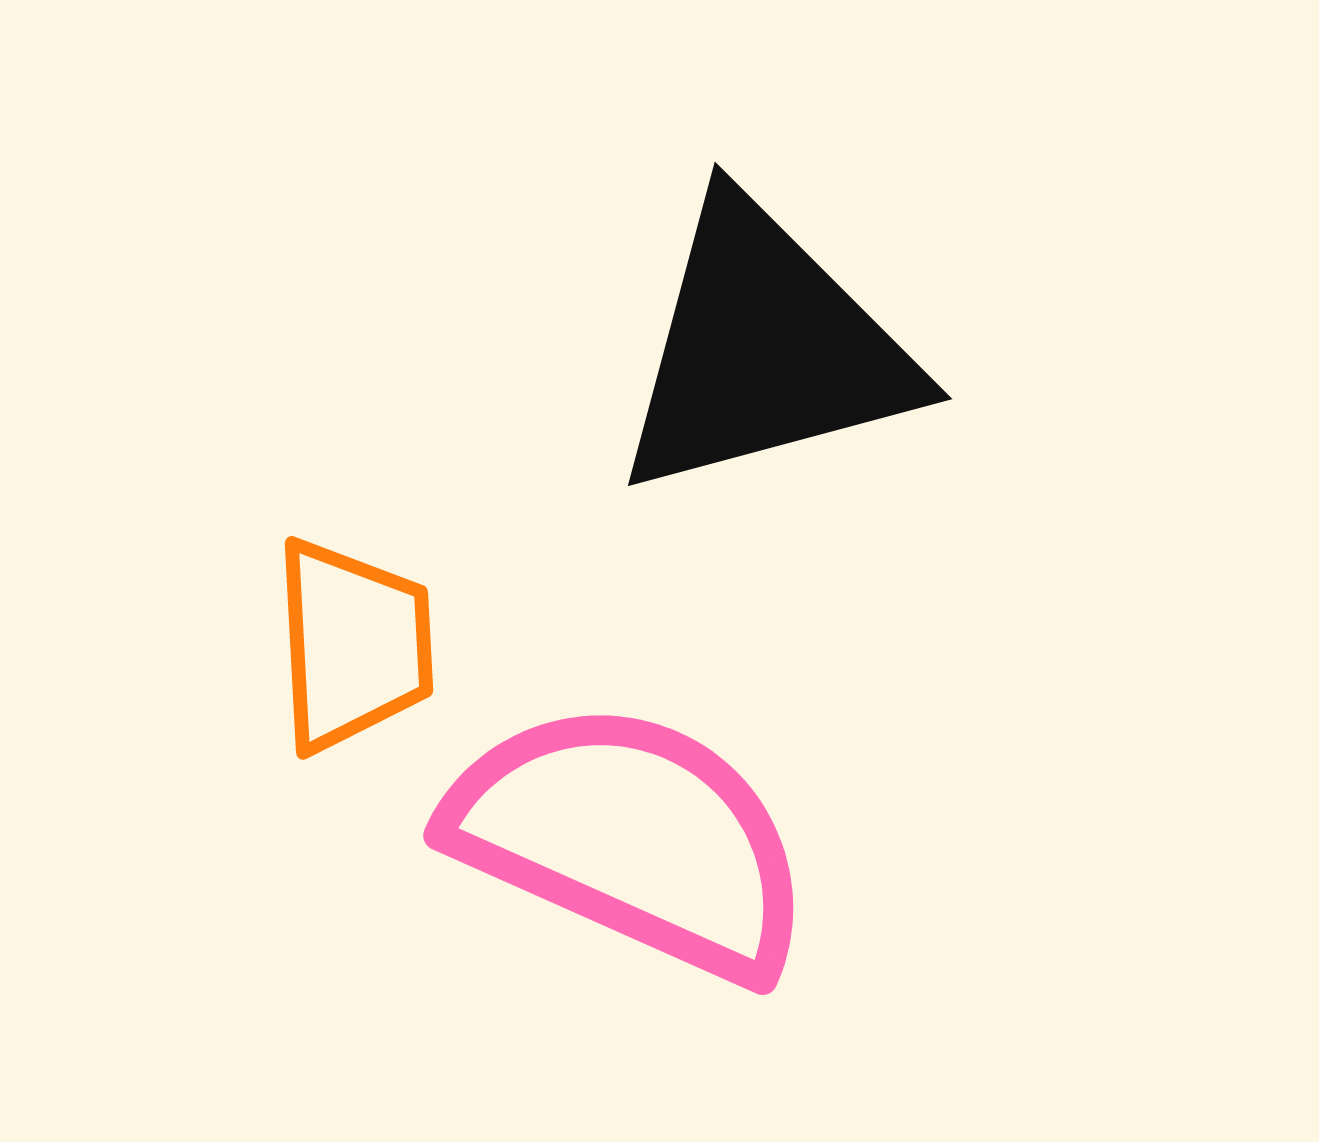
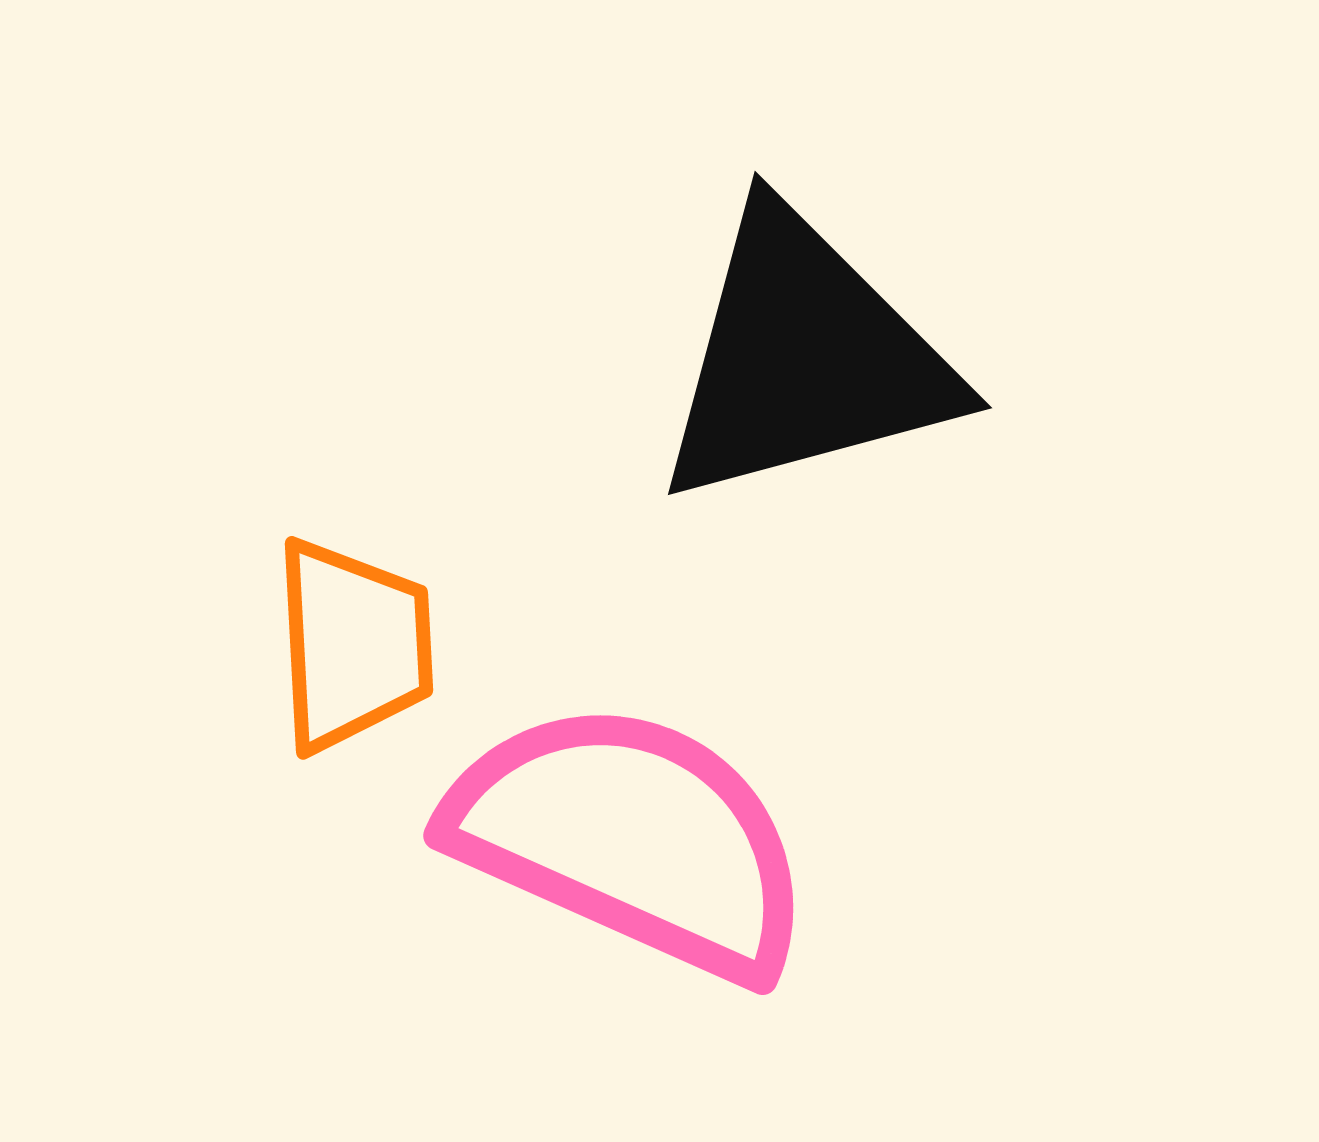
black triangle: moved 40 px right, 9 px down
